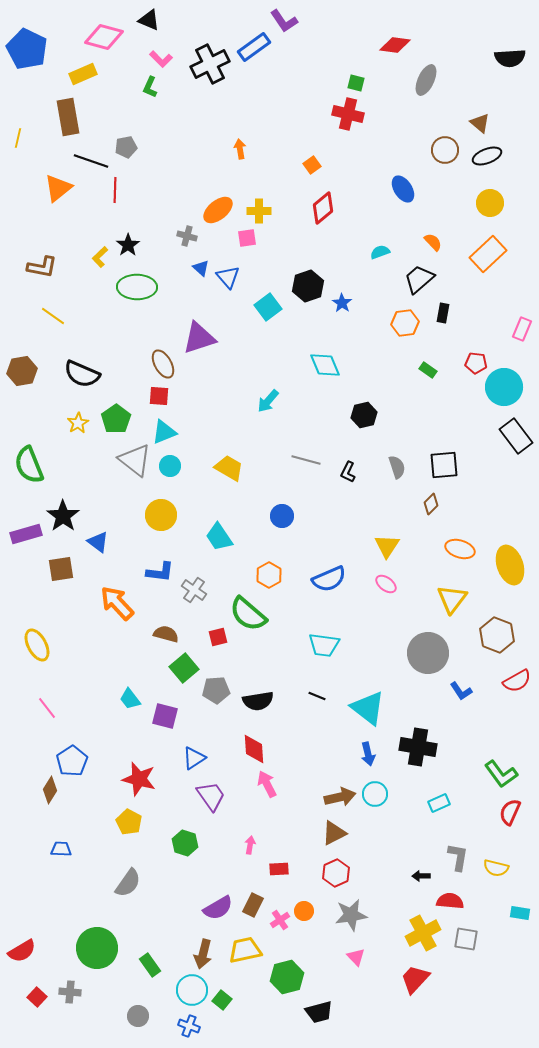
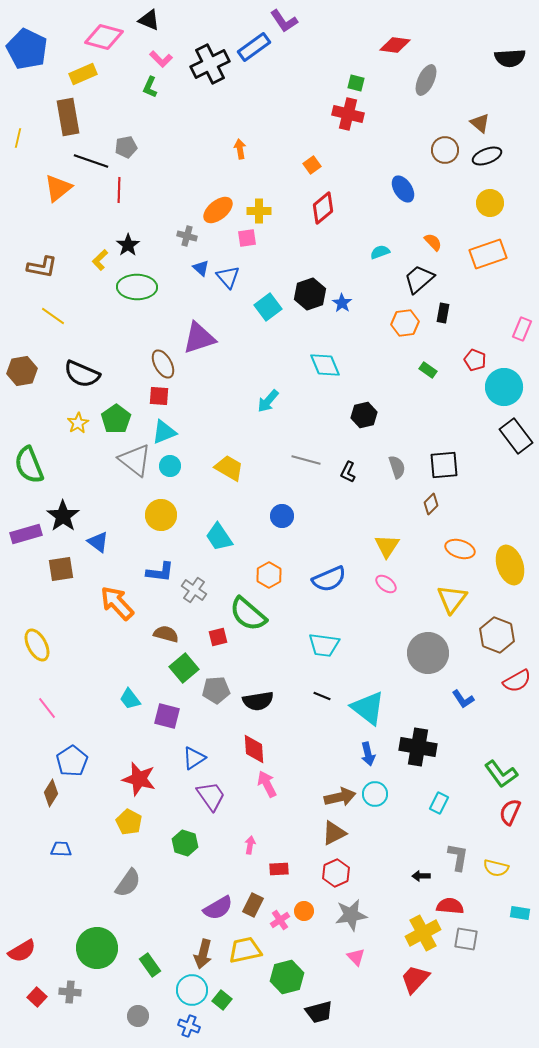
red line at (115, 190): moved 4 px right
orange rectangle at (488, 254): rotated 24 degrees clockwise
yellow L-shape at (100, 257): moved 3 px down
black hexagon at (308, 286): moved 2 px right, 8 px down
red pentagon at (476, 363): moved 1 px left, 3 px up; rotated 15 degrees clockwise
blue L-shape at (461, 691): moved 2 px right, 8 px down
black line at (317, 696): moved 5 px right
purple square at (165, 716): moved 2 px right
brown diamond at (50, 790): moved 1 px right, 3 px down
cyan rectangle at (439, 803): rotated 40 degrees counterclockwise
red semicircle at (450, 901): moved 5 px down
